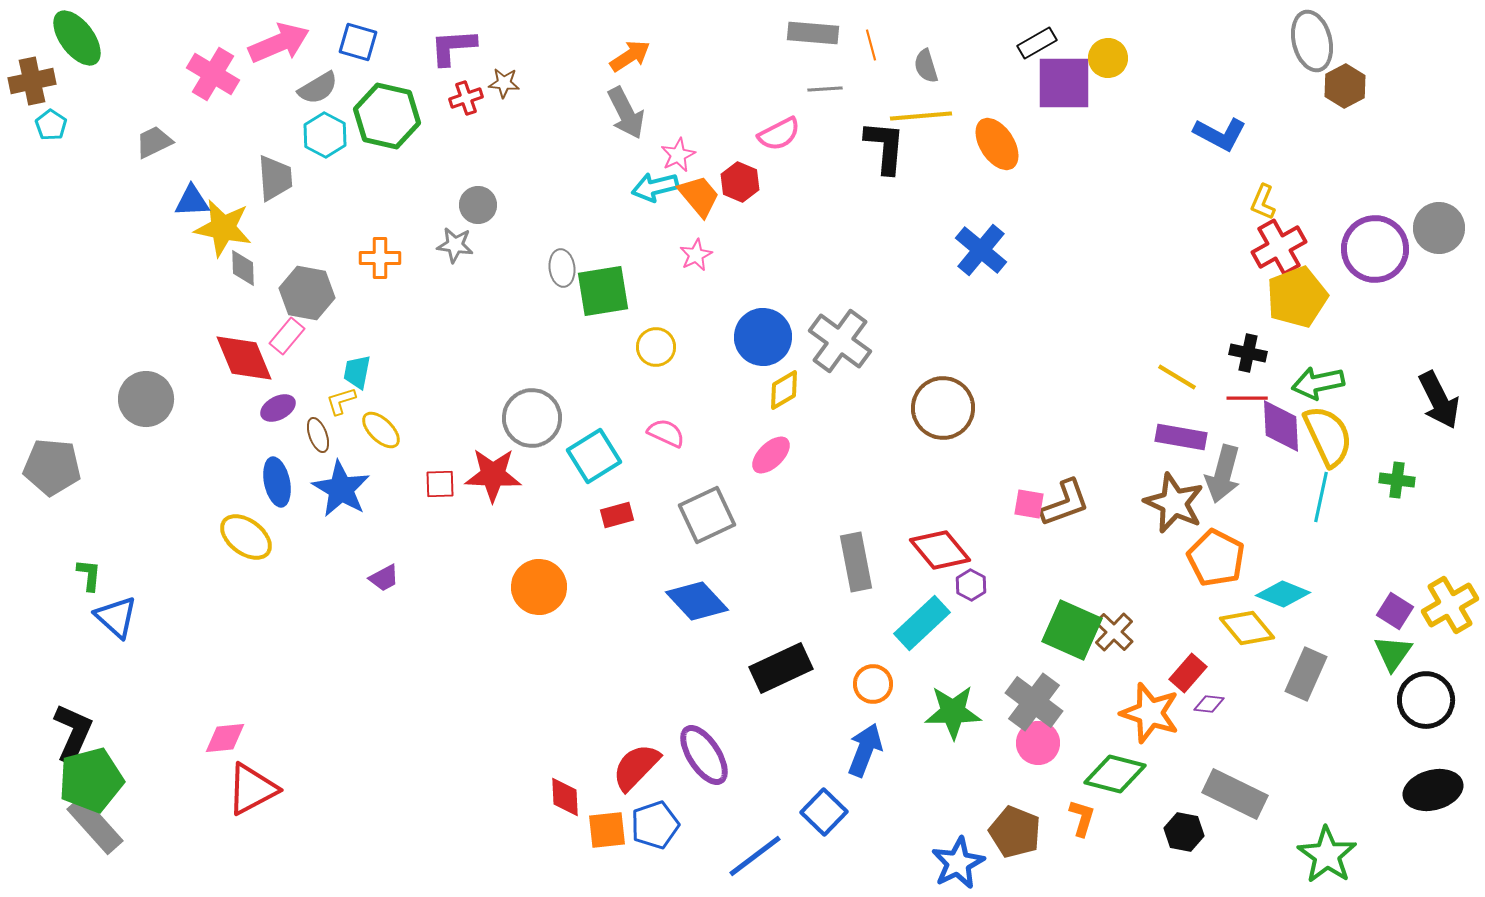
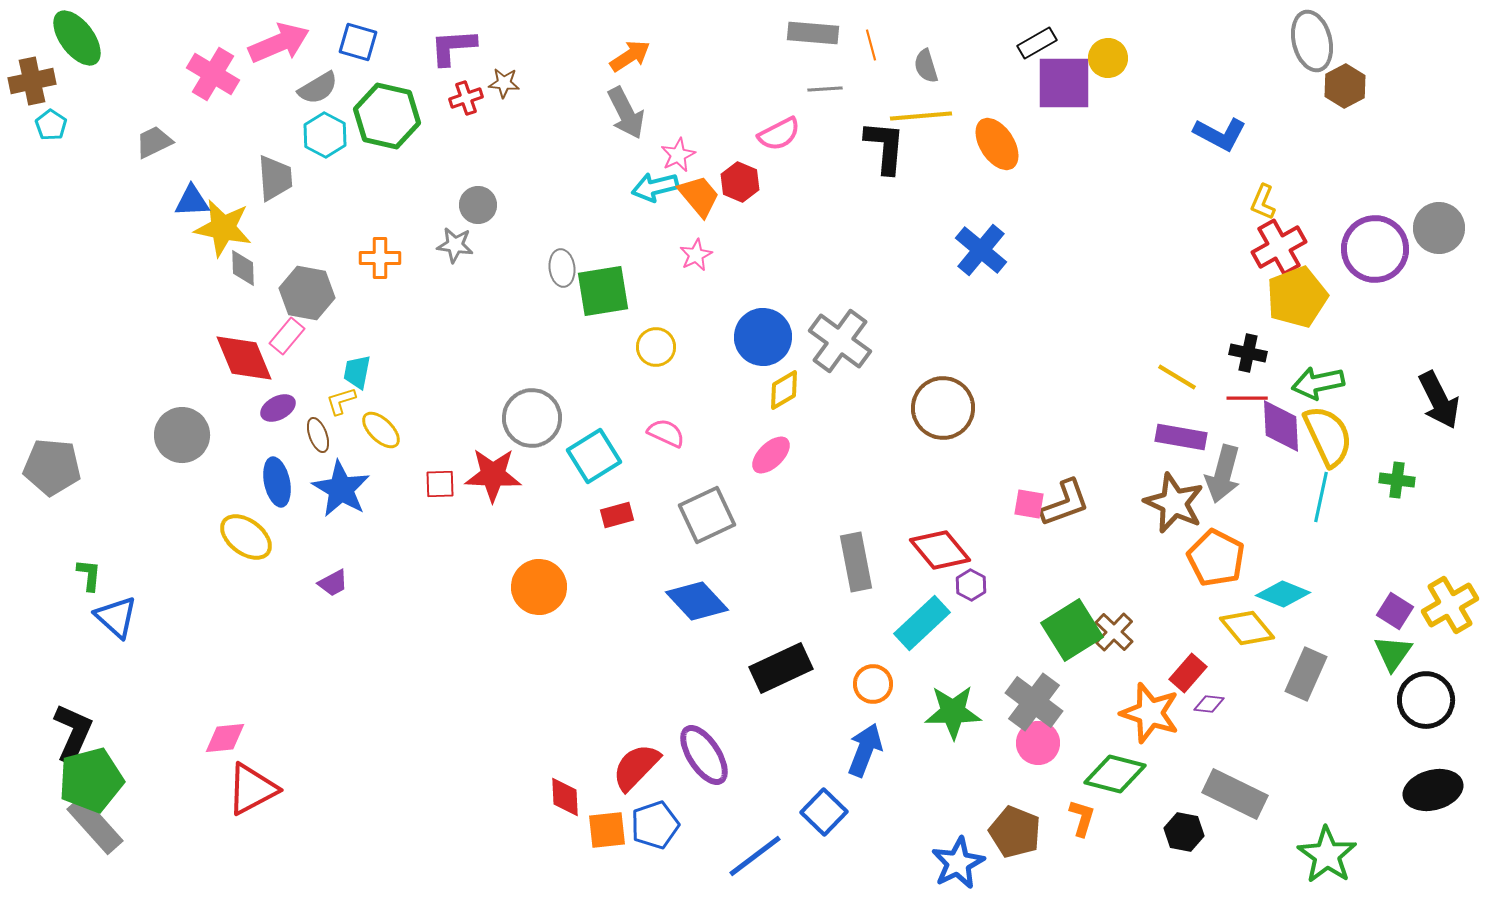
gray circle at (146, 399): moved 36 px right, 36 px down
purple trapezoid at (384, 578): moved 51 px left, 5 px down
green square at (1072, 630): rotated 34 degrees clockwise
